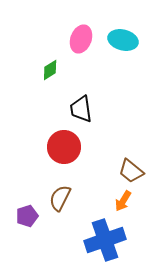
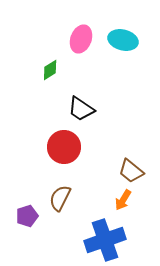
black trapezoid: rotated 48 degrees counterclockwise
orange arrow: moved 1 px up
